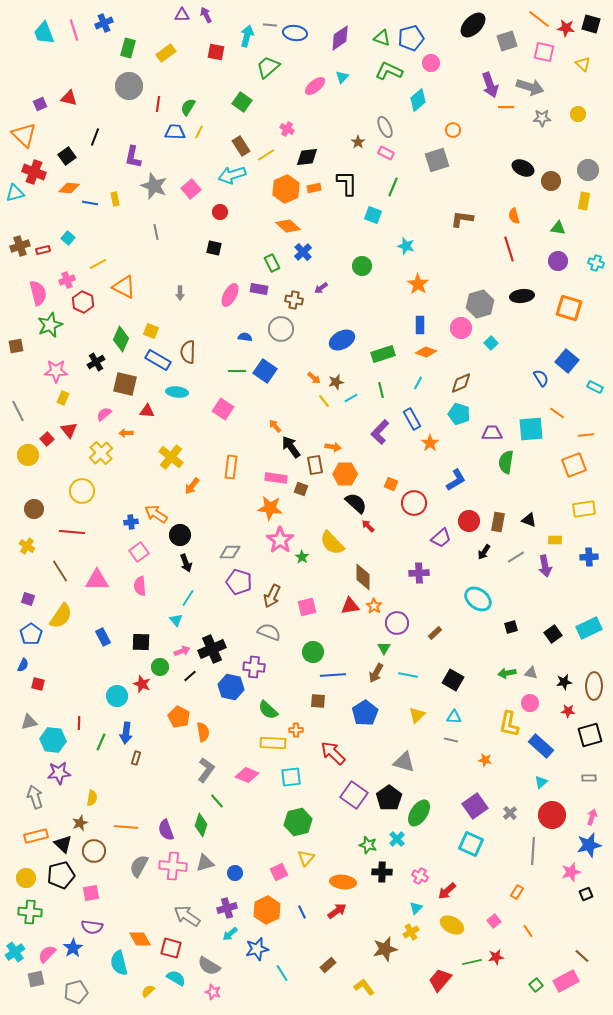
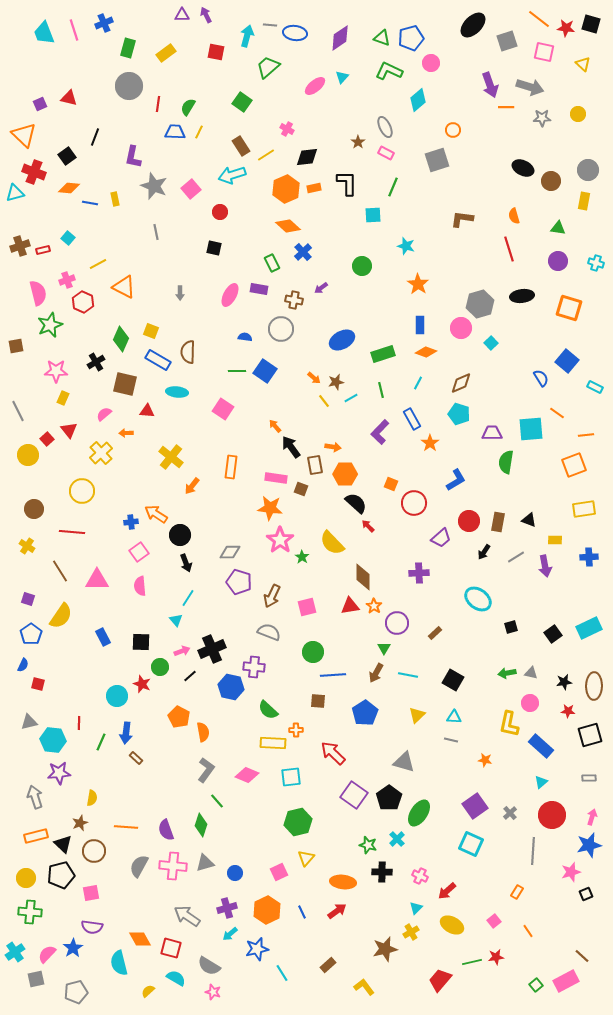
cyan square at (373, 215): rotated 24 degrees counterclockwise
brown rectangle at (136, 758): rotated 64 degrees counterclockwise
